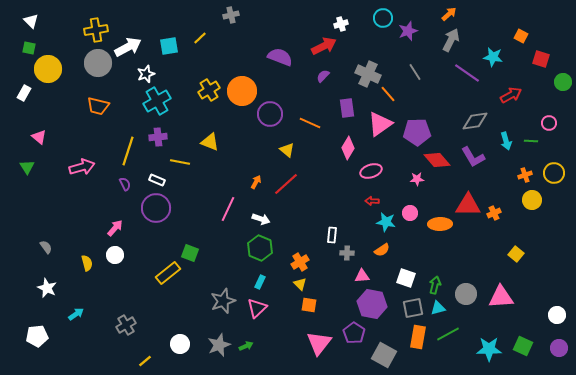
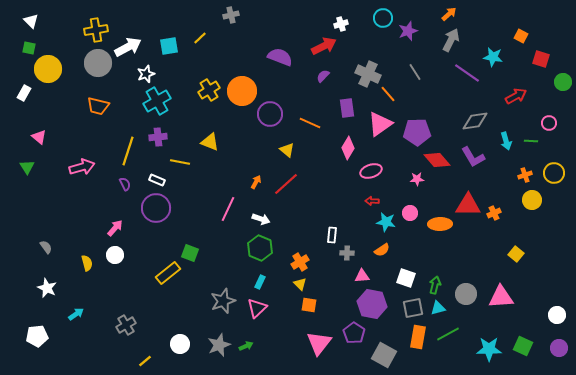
red arrow at (511, 95): moved 5 px right, 1 px down
